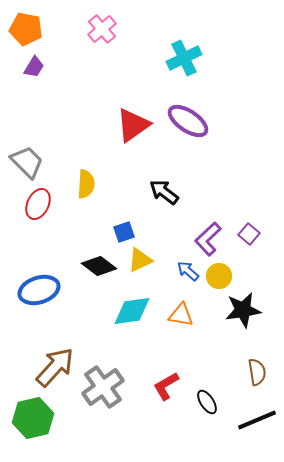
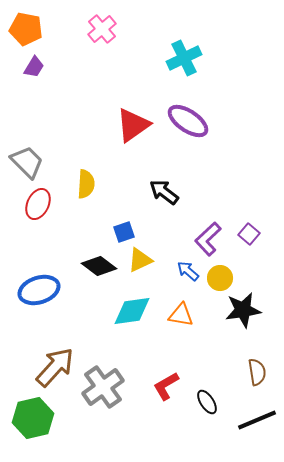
yellow circle: moved 1 px right, 2 px down
